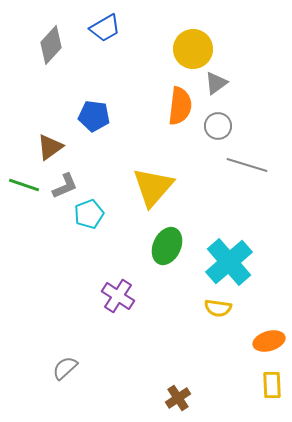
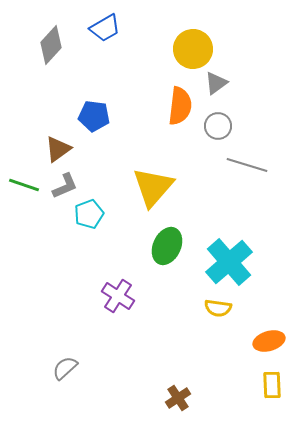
brown triangle: moved 8 px right, 2 px down
